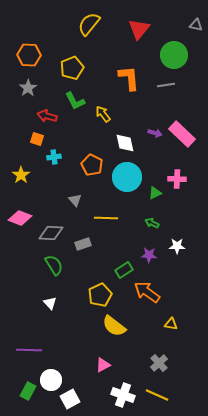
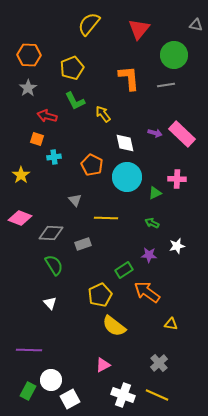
white star at (177, 246): rotated 14 degrees counterclockwise
